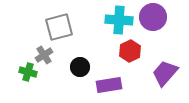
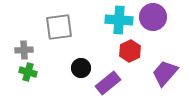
gray square: rotated 8 degrees clockwise
gray cross: moved 20 px left, 5 px up; rotated 30 degrees clockwise
black circle: moved 1 px right, 1 px down
purple rectangle: moved 1 px left, 2 px up; rotated 30 degrees counterclockwise
